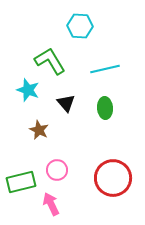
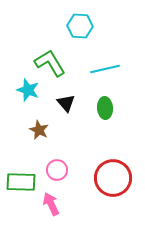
green L-shape: moved 2 px down
green rectangle: rotated 16 degrees clockwise
